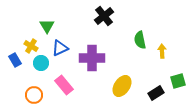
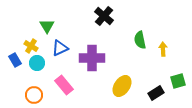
black cross: rotated 12 degrees counterclockwise
yellow arrow: moved 1 px right, 2 px up
cyan circle: moved 4 px left
